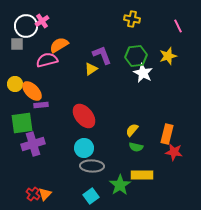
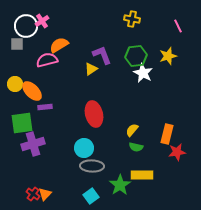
purple rectangle: moved 4 px right, 2 px down
red ellipse: moved 10 px right, 2 px up; rotated 25 degrees clockwise
red star: moved 3 px right; rotated 18 degrees counterclockwise
